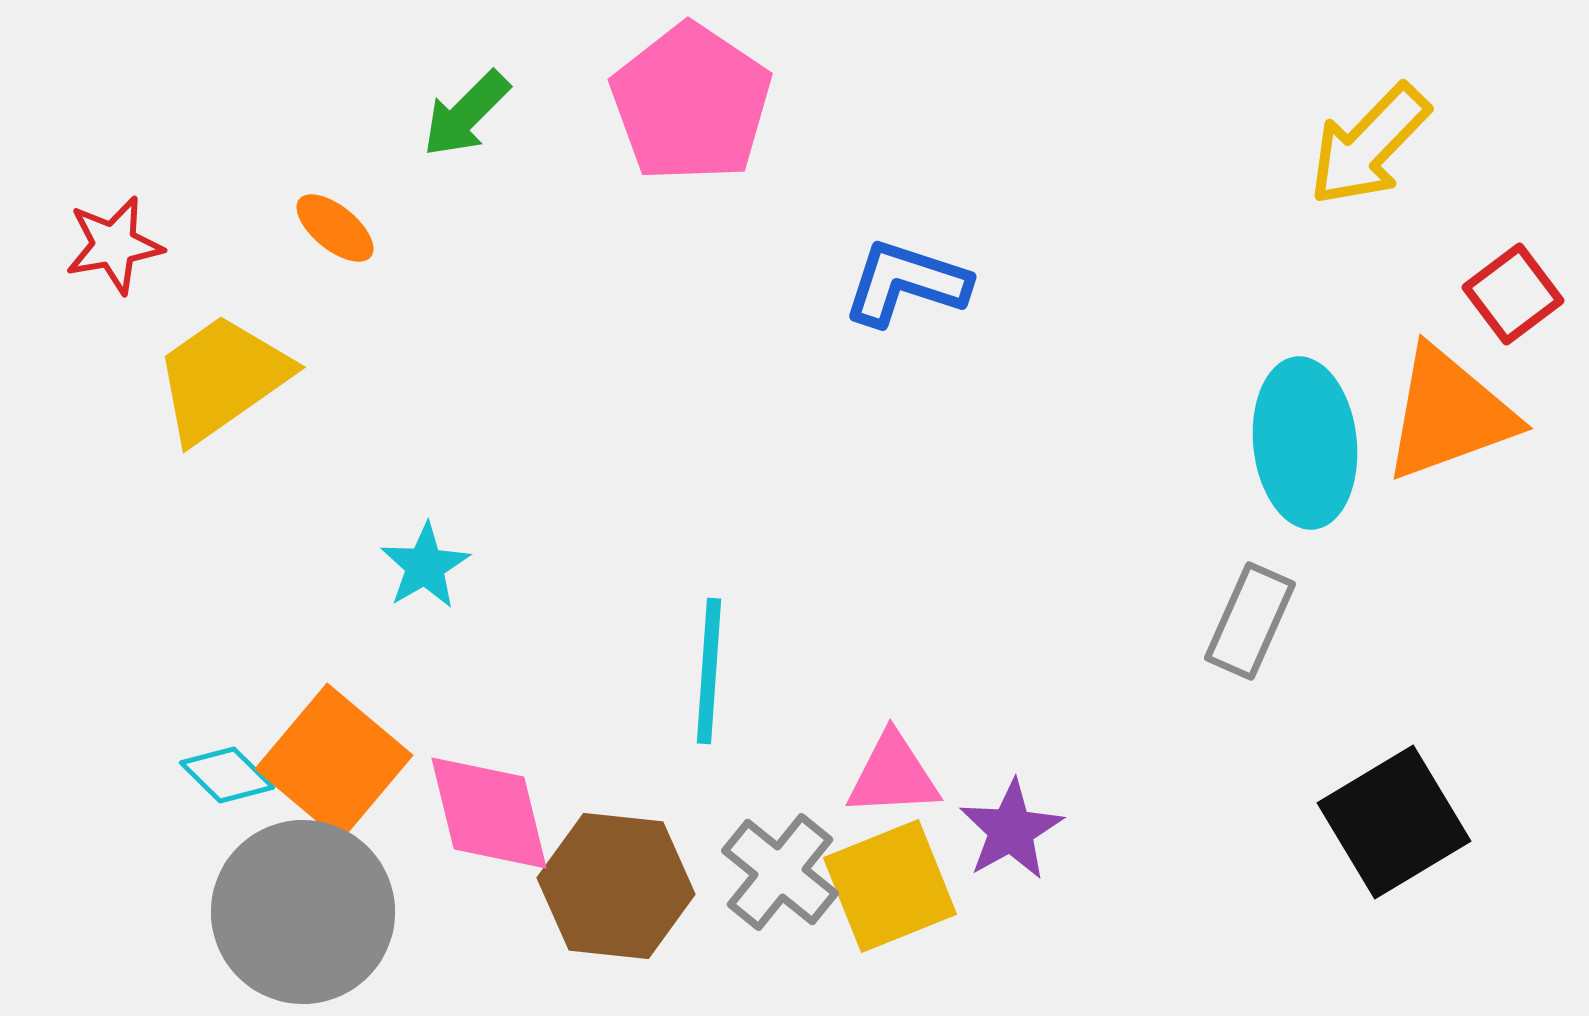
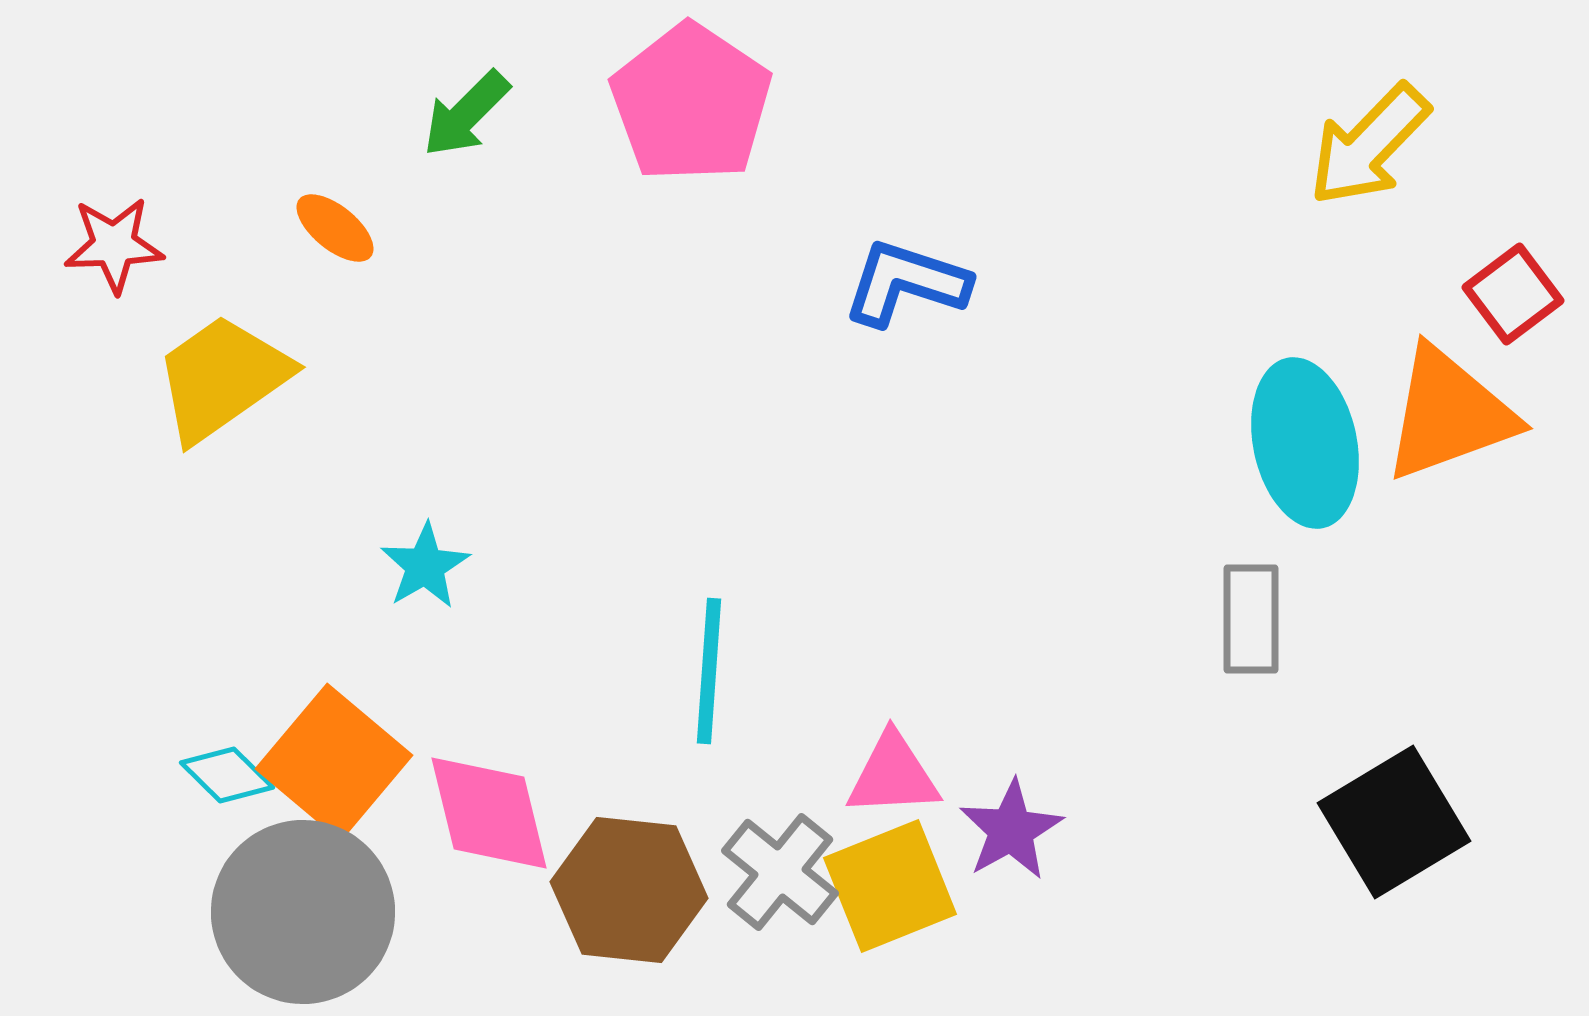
red star: rotated 8 degrees clockwise
cyan ellipse: rotated 6 degrees counterclockwise
gray rectangle: moved 1 px right, 2 px up; rotated 24 degrees counterclockwise
brown hexagon: moved 13 px right, 4 px down
